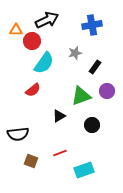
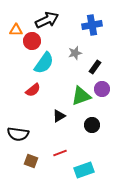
purple circle: moved 5 px left, 2 px up
black semicircle: rotated 15 degrees clockwise
